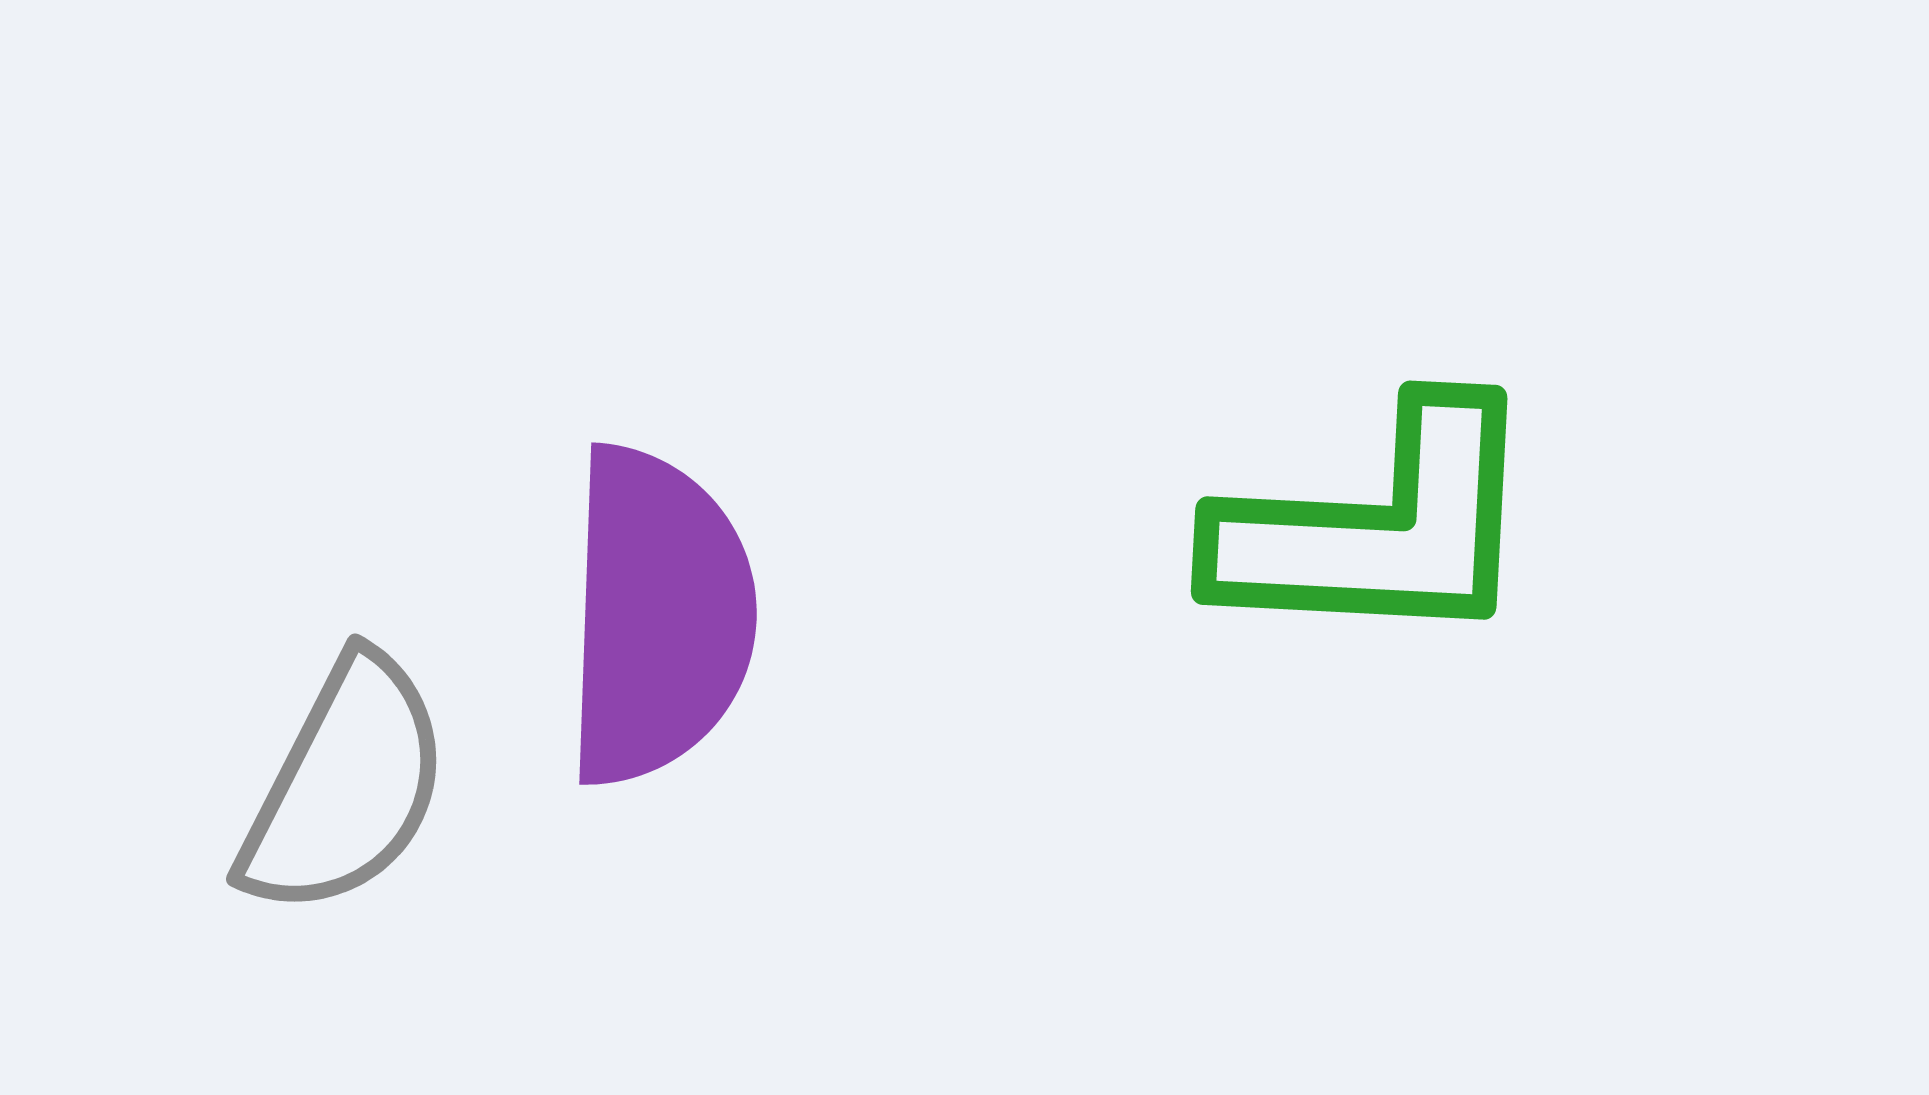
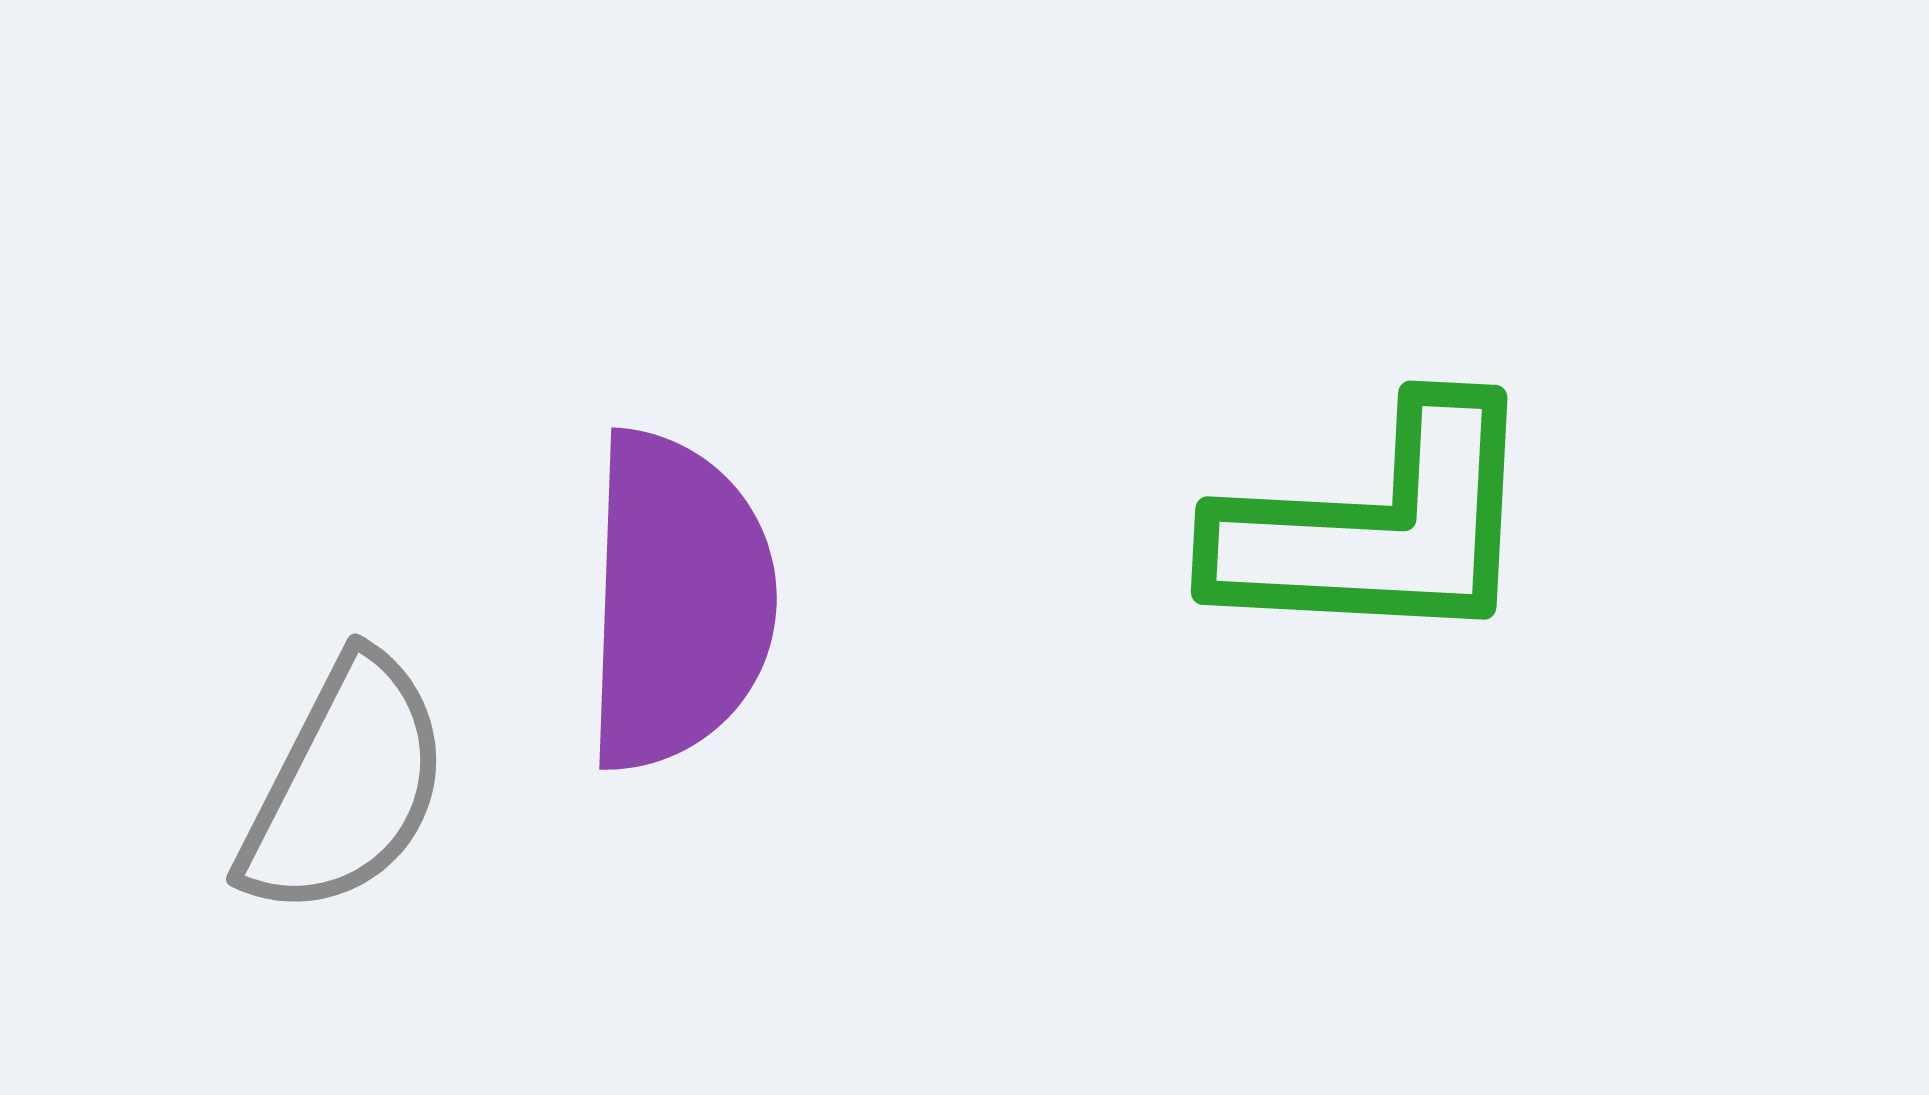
purple semicircle: moved 20 px right, 15 px up
